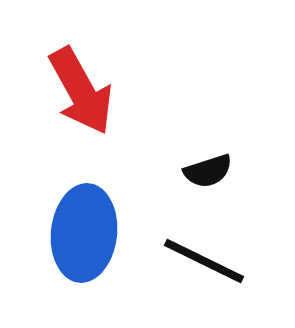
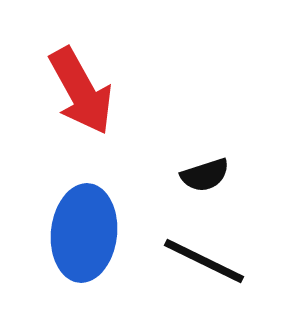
black semicircle: moved 3 px left, 4 px down
